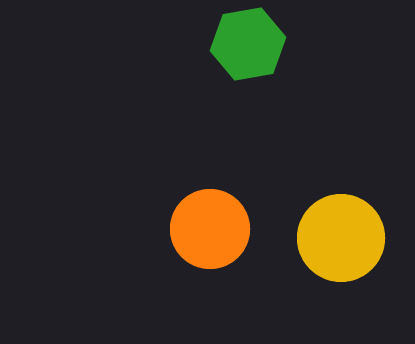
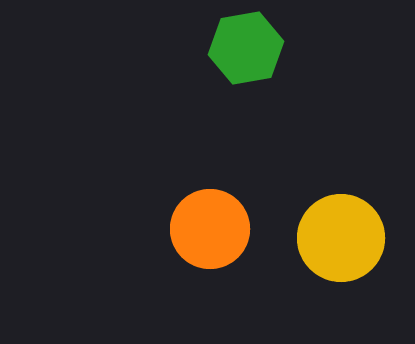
green hexagon: moved 2 px left, 4 px down
